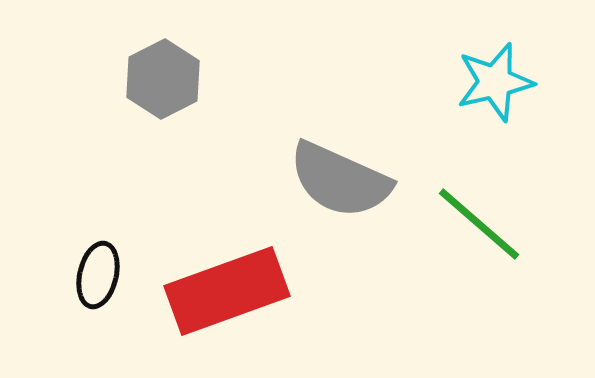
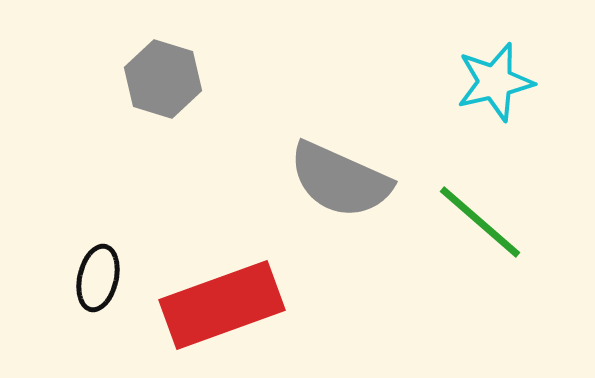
gray hexagon: rotated 16 degrees counterclockwise
green line: moved 1 px right, 2 px up
black ellipse: moved 3 px down
red rectangle: moved 5 px left, 14 px down
